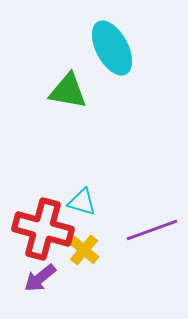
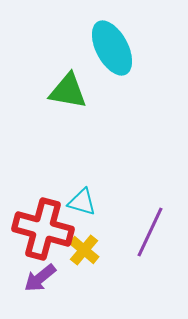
purple line: moved 2 px left, 2 px down; rotated 45 degrees counterclockwise
